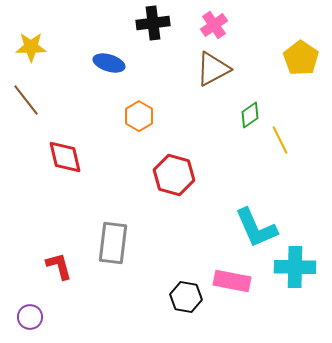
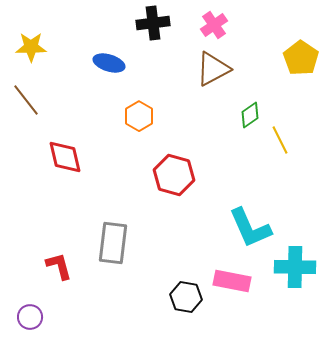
cyan L-shape: moved 6 px left
